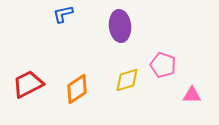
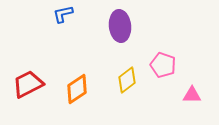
yellow diamond: rotated 20 degrees counterclockwise
